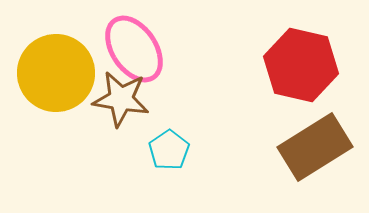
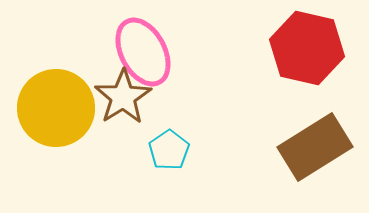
pink ellipse: moved 9 px right, 3 px down; rotated 6 degrees clockwise
red hexagon: moved 6 px right, 17 px up
yellow circle: moved 35 px down
brown star: moved 2 px right, 2 px up; rotated 30 degrees clockwise
